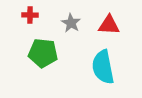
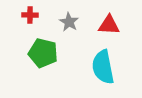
gray star: moved 2 px left, 1 px up
green pentagon: rotated 8 degrees clockwise
